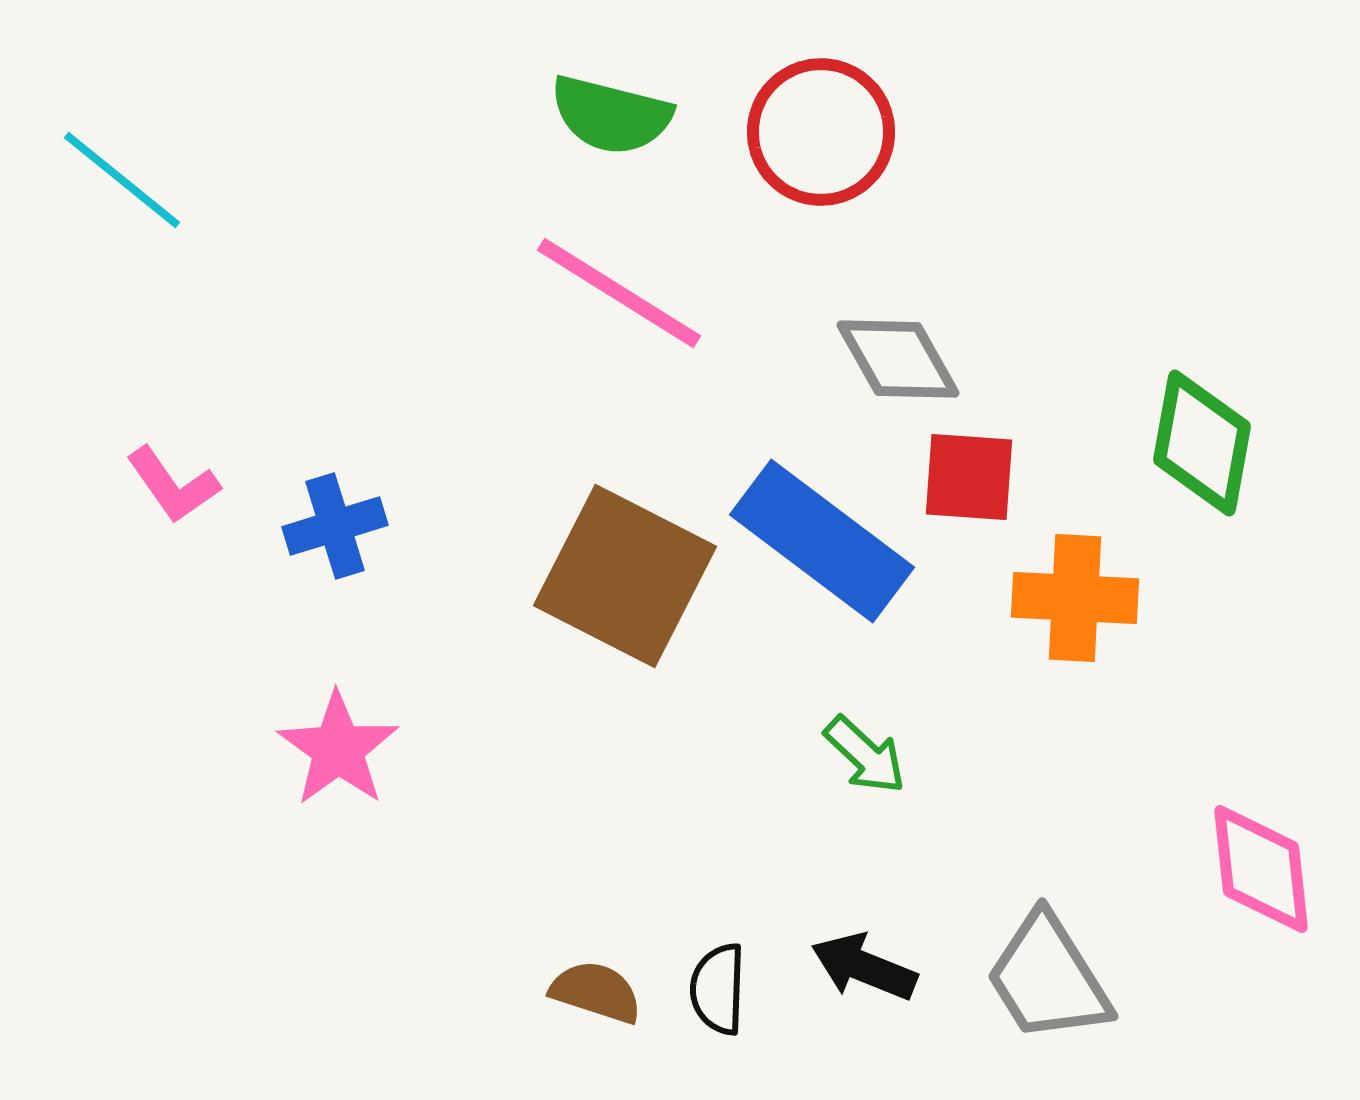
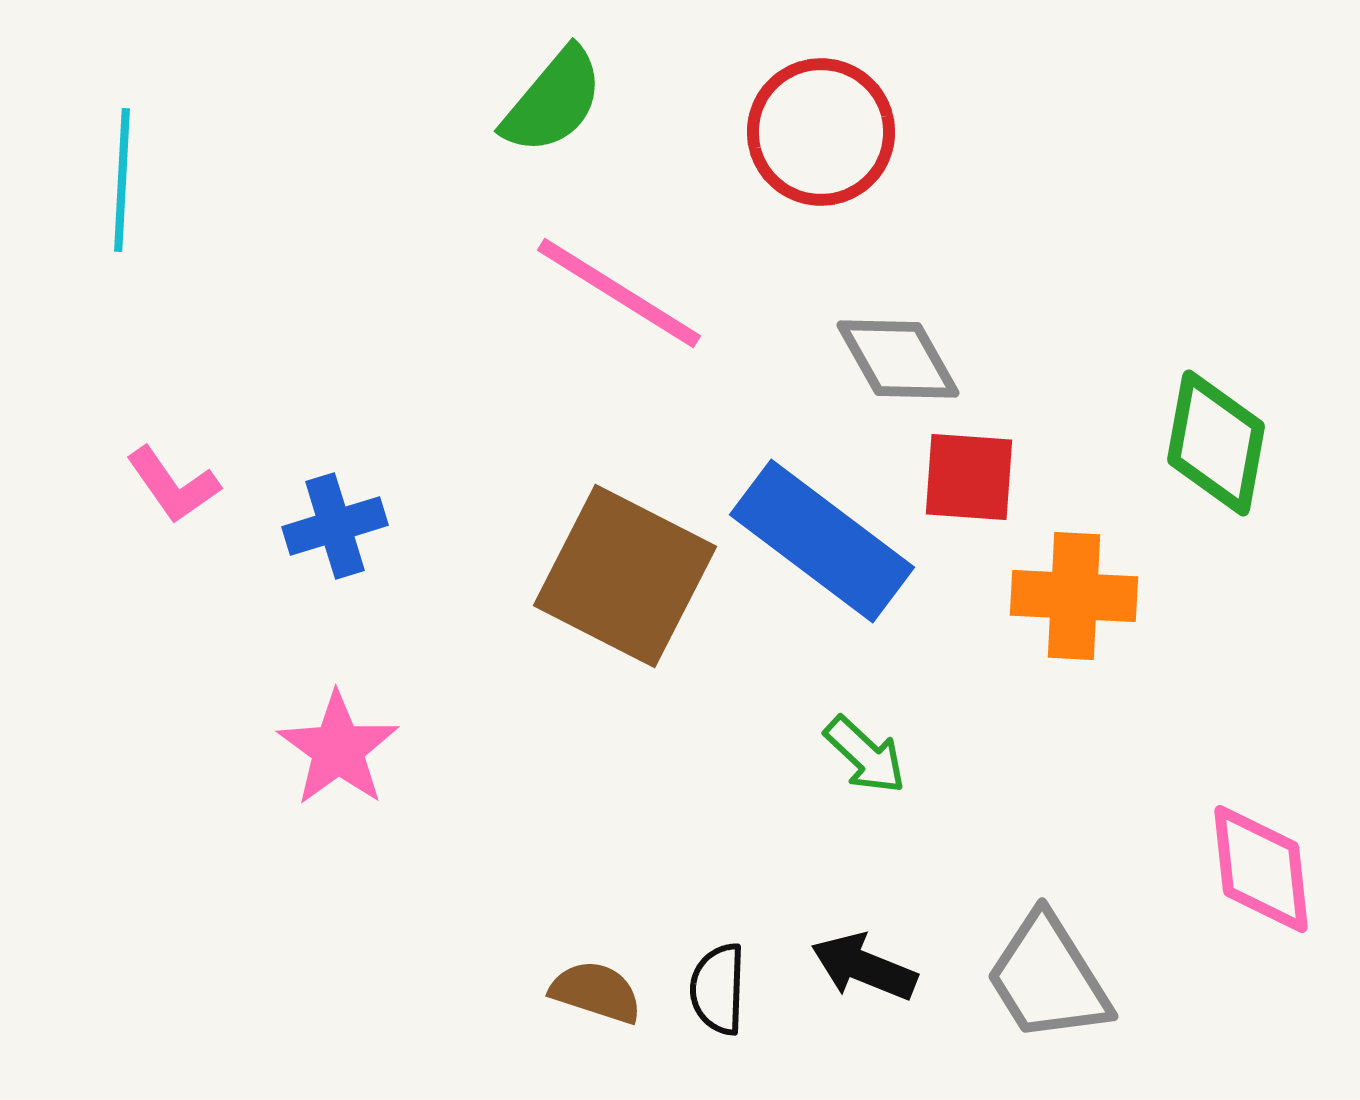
green semicircle: moved 58 px left, 14 px up; rotated 64 degrees counterclockwise
cyan line: rotated 54 degrees clockwise
green diamond: moved 14 px right
orange cross: moved 1 px left, 2 px up
